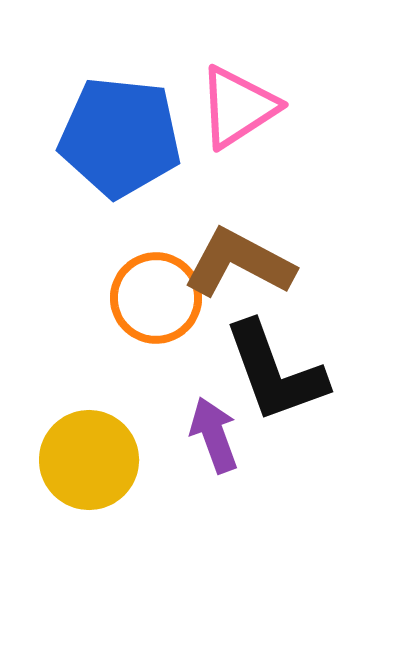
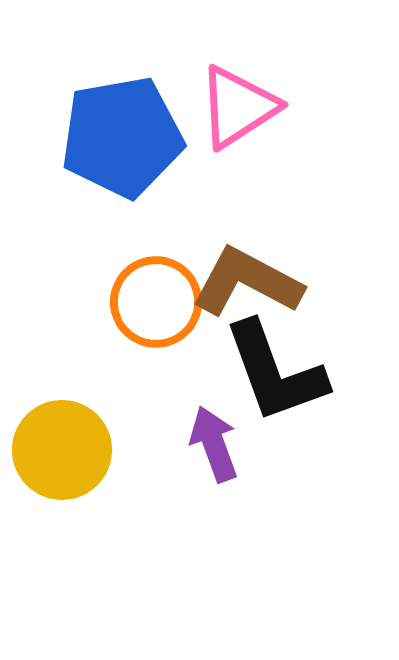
blue pentagon: moved 2 px right; rotated 16 degrees counterclockwise
brown L-shape: moved 8 px right, 19 px down
orange circle: moved 4 px down
purple arrow: moved 9 px down
yellow circle: moved 27 px left, 10 px up
